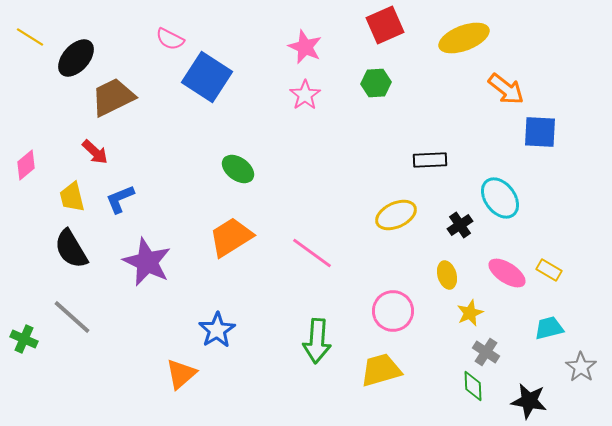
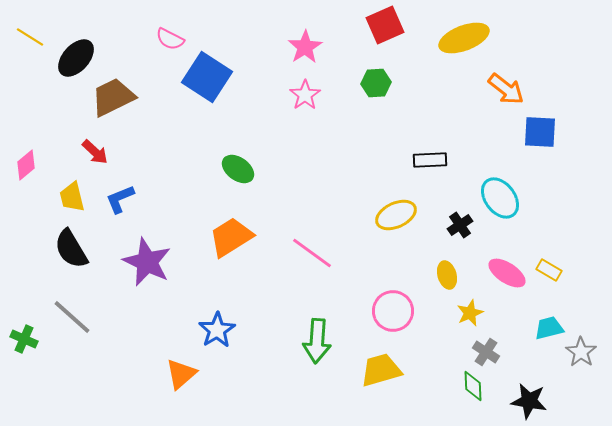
pink star at (305, 47): rotated 16 degrees clockwise
gray star at (581, 367): moved 15 px up
